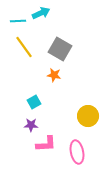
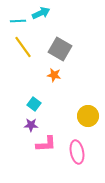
yellow line: moved 1 px left
cyan square: moved 2 px down; rotated 24 degrees counterclockwise
